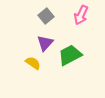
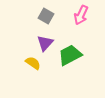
gray square: rotated 21 degrees counterclockwise
